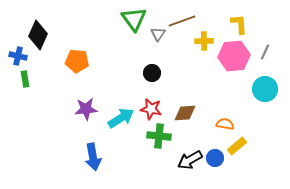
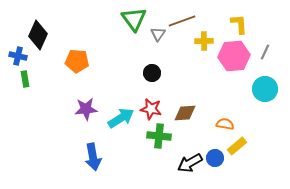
black arrow: moved 3 px down
